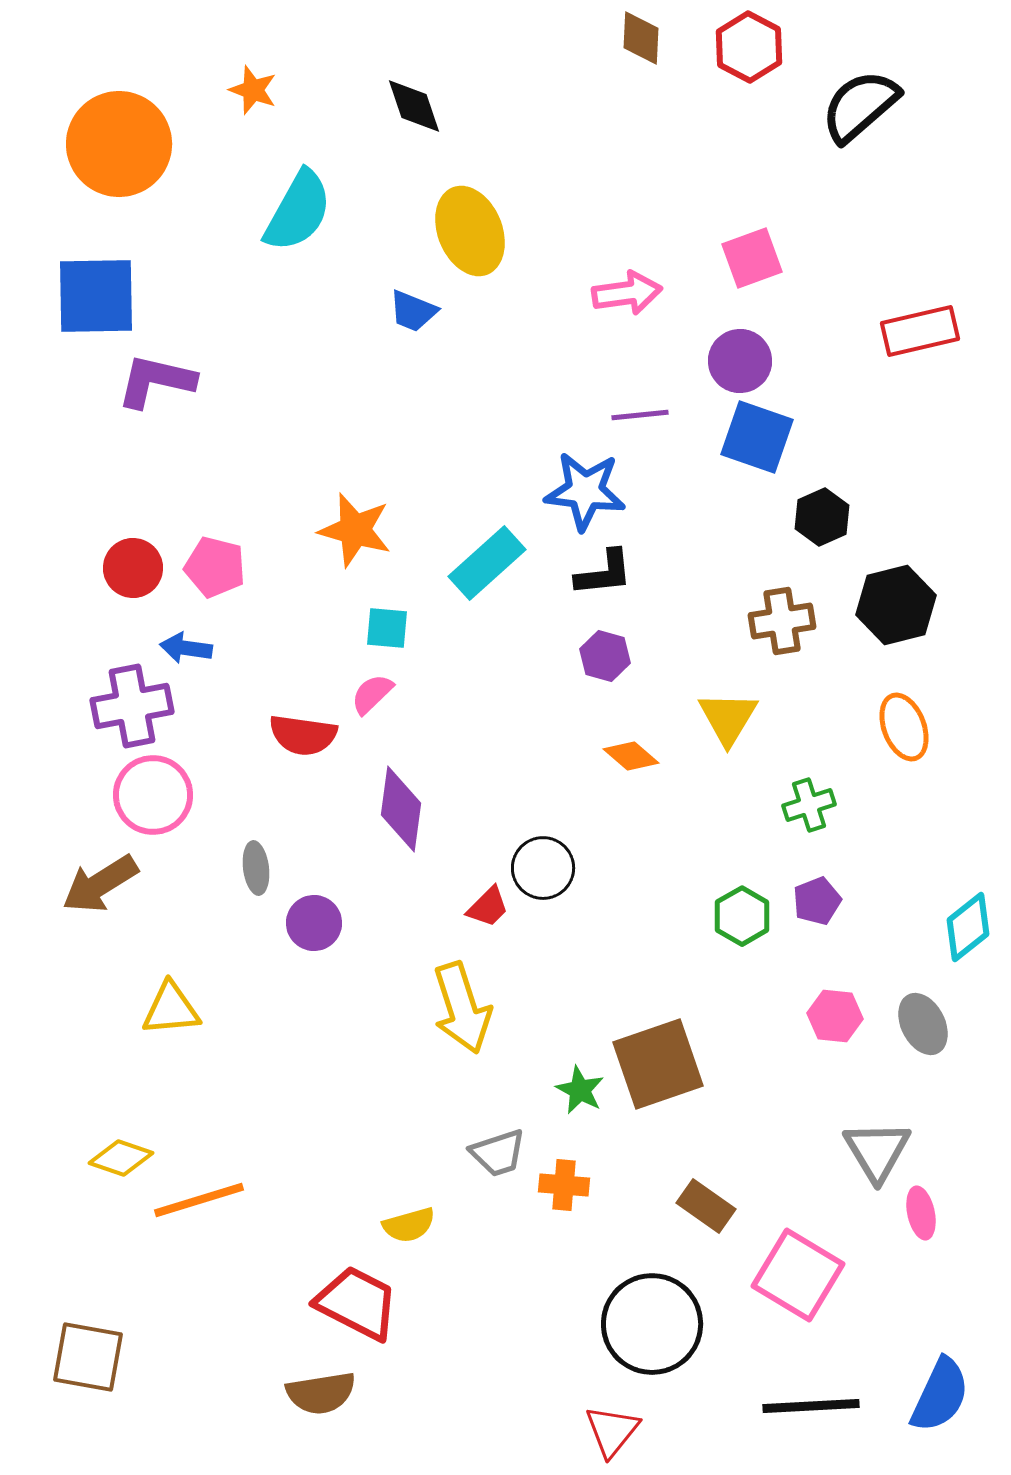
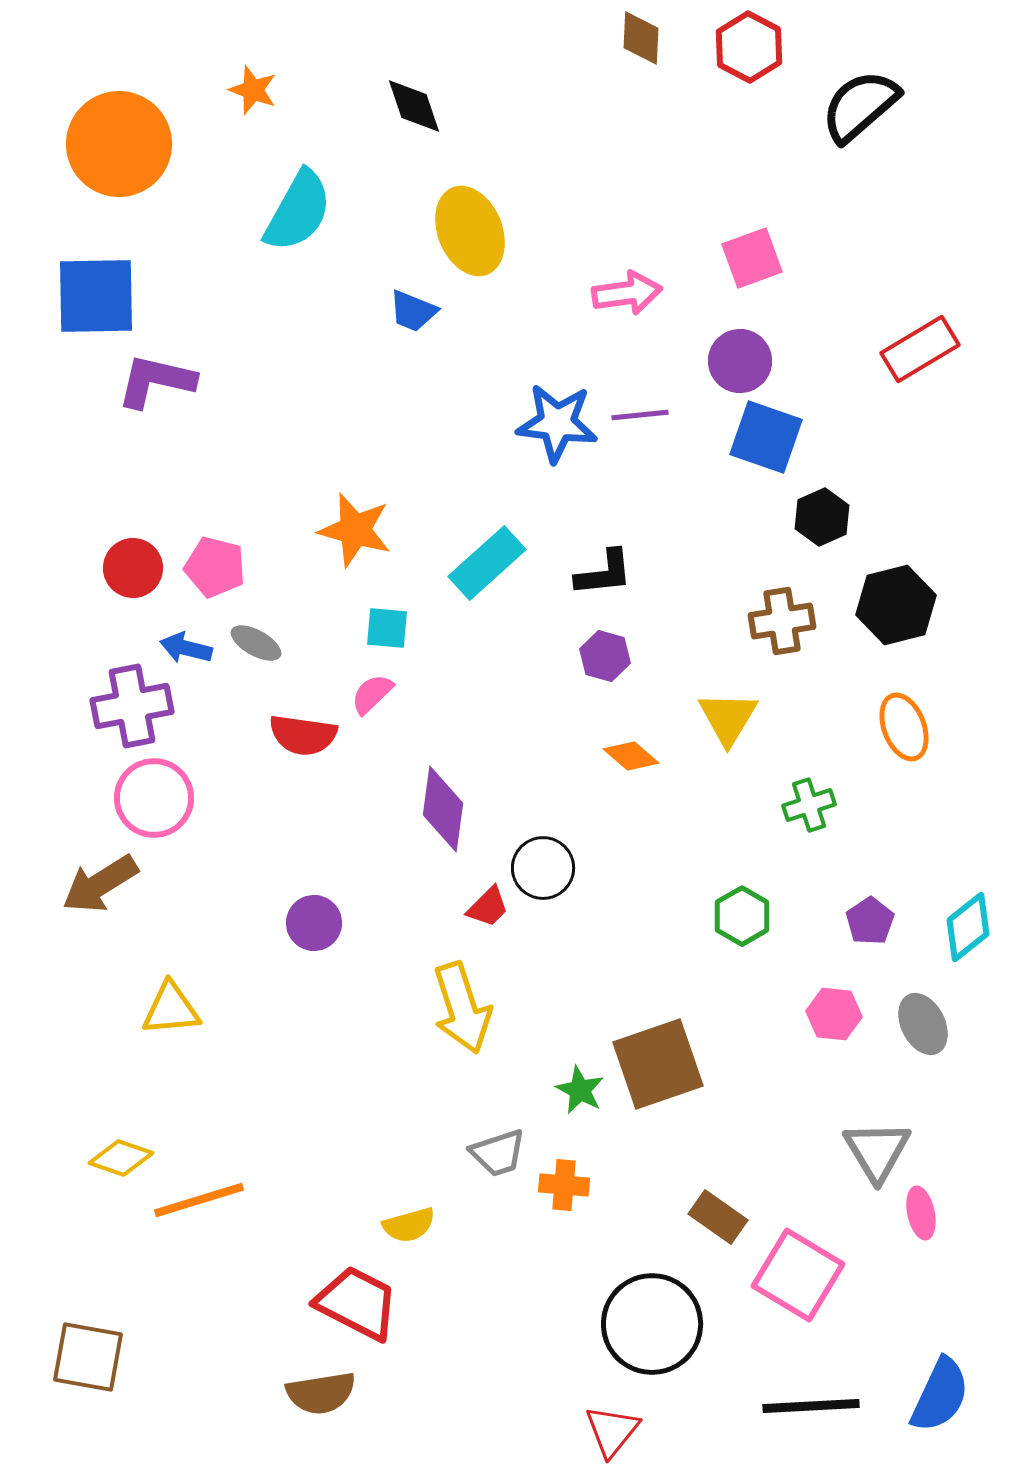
red rectangle at (920, 331): moved 18 px down; rotated 18 degrees counterclockwise
blue square at (757, 437): moved 9 px right
blue star at (585, 491): moved 28 px left, 68 px up
blue arrow at (186, 648): rotated 6 degrees clockwise
pink circle at (153, 795): moved 1 px right, 3 px down
purple diamond at (401, 809): moved 42 px right
gray ellipse at (256, 868): moved 225 px up; rotated 54 degrees counterclockwise
purple pentagon at (817, 901): moved 53 px right, 20 px down; rotated 12 degrees counterclockwise
pink hexagon at (835, 1016): moved 1 px left, 2 px up
brown rectangle at (706, 1206): moved 12 px right, 11 px down
